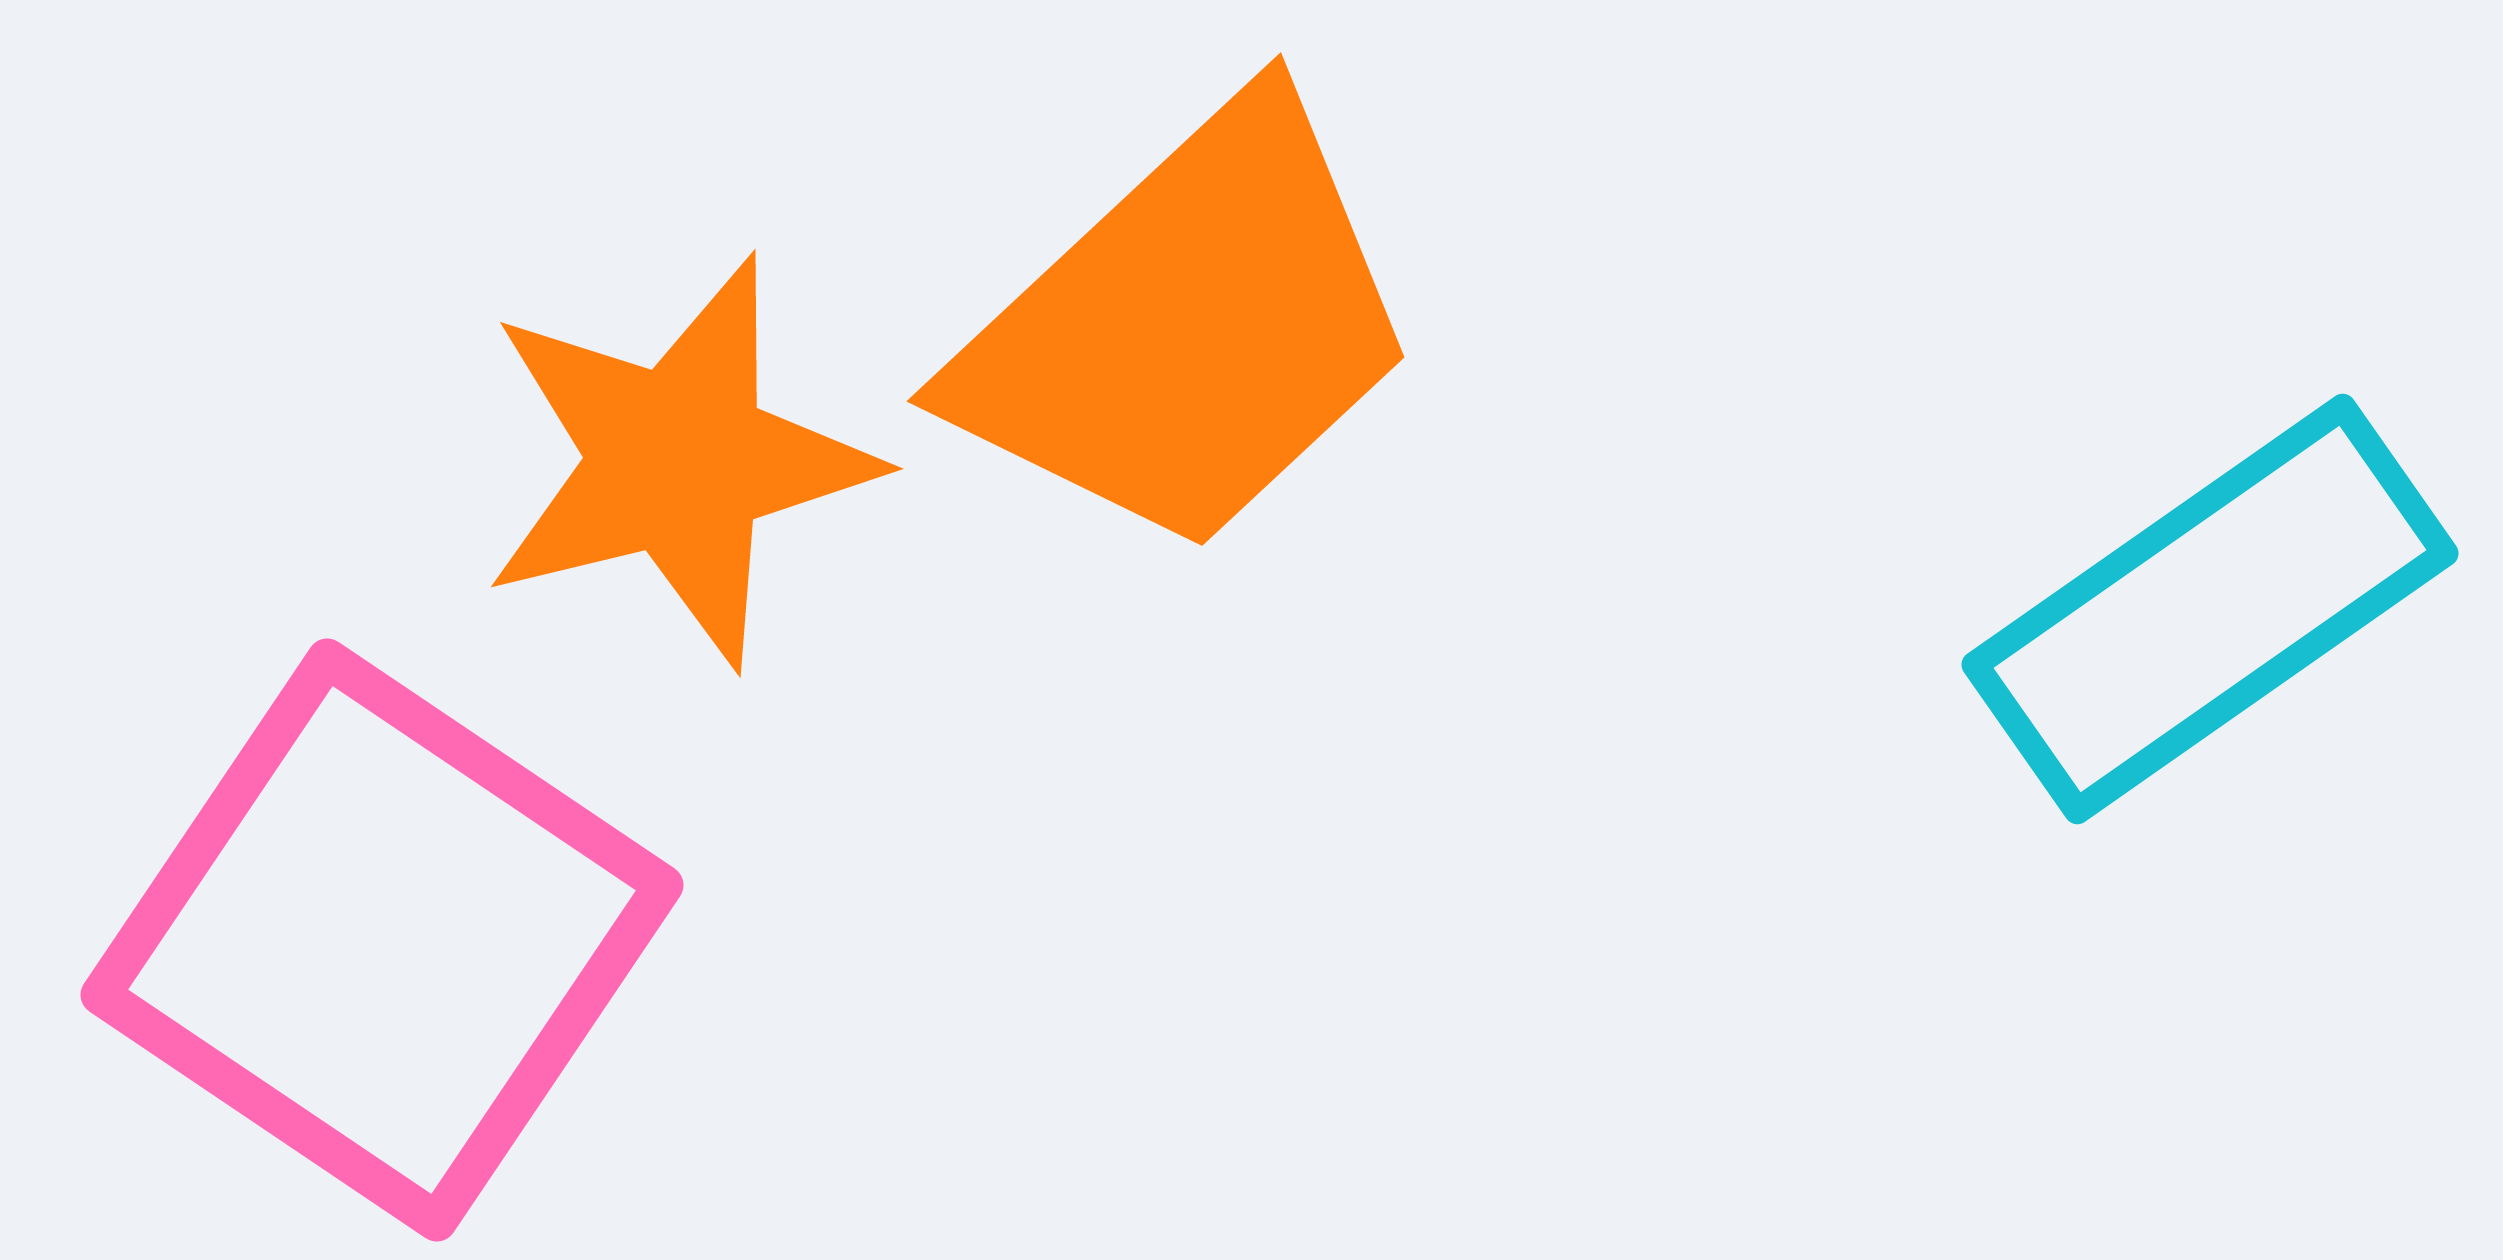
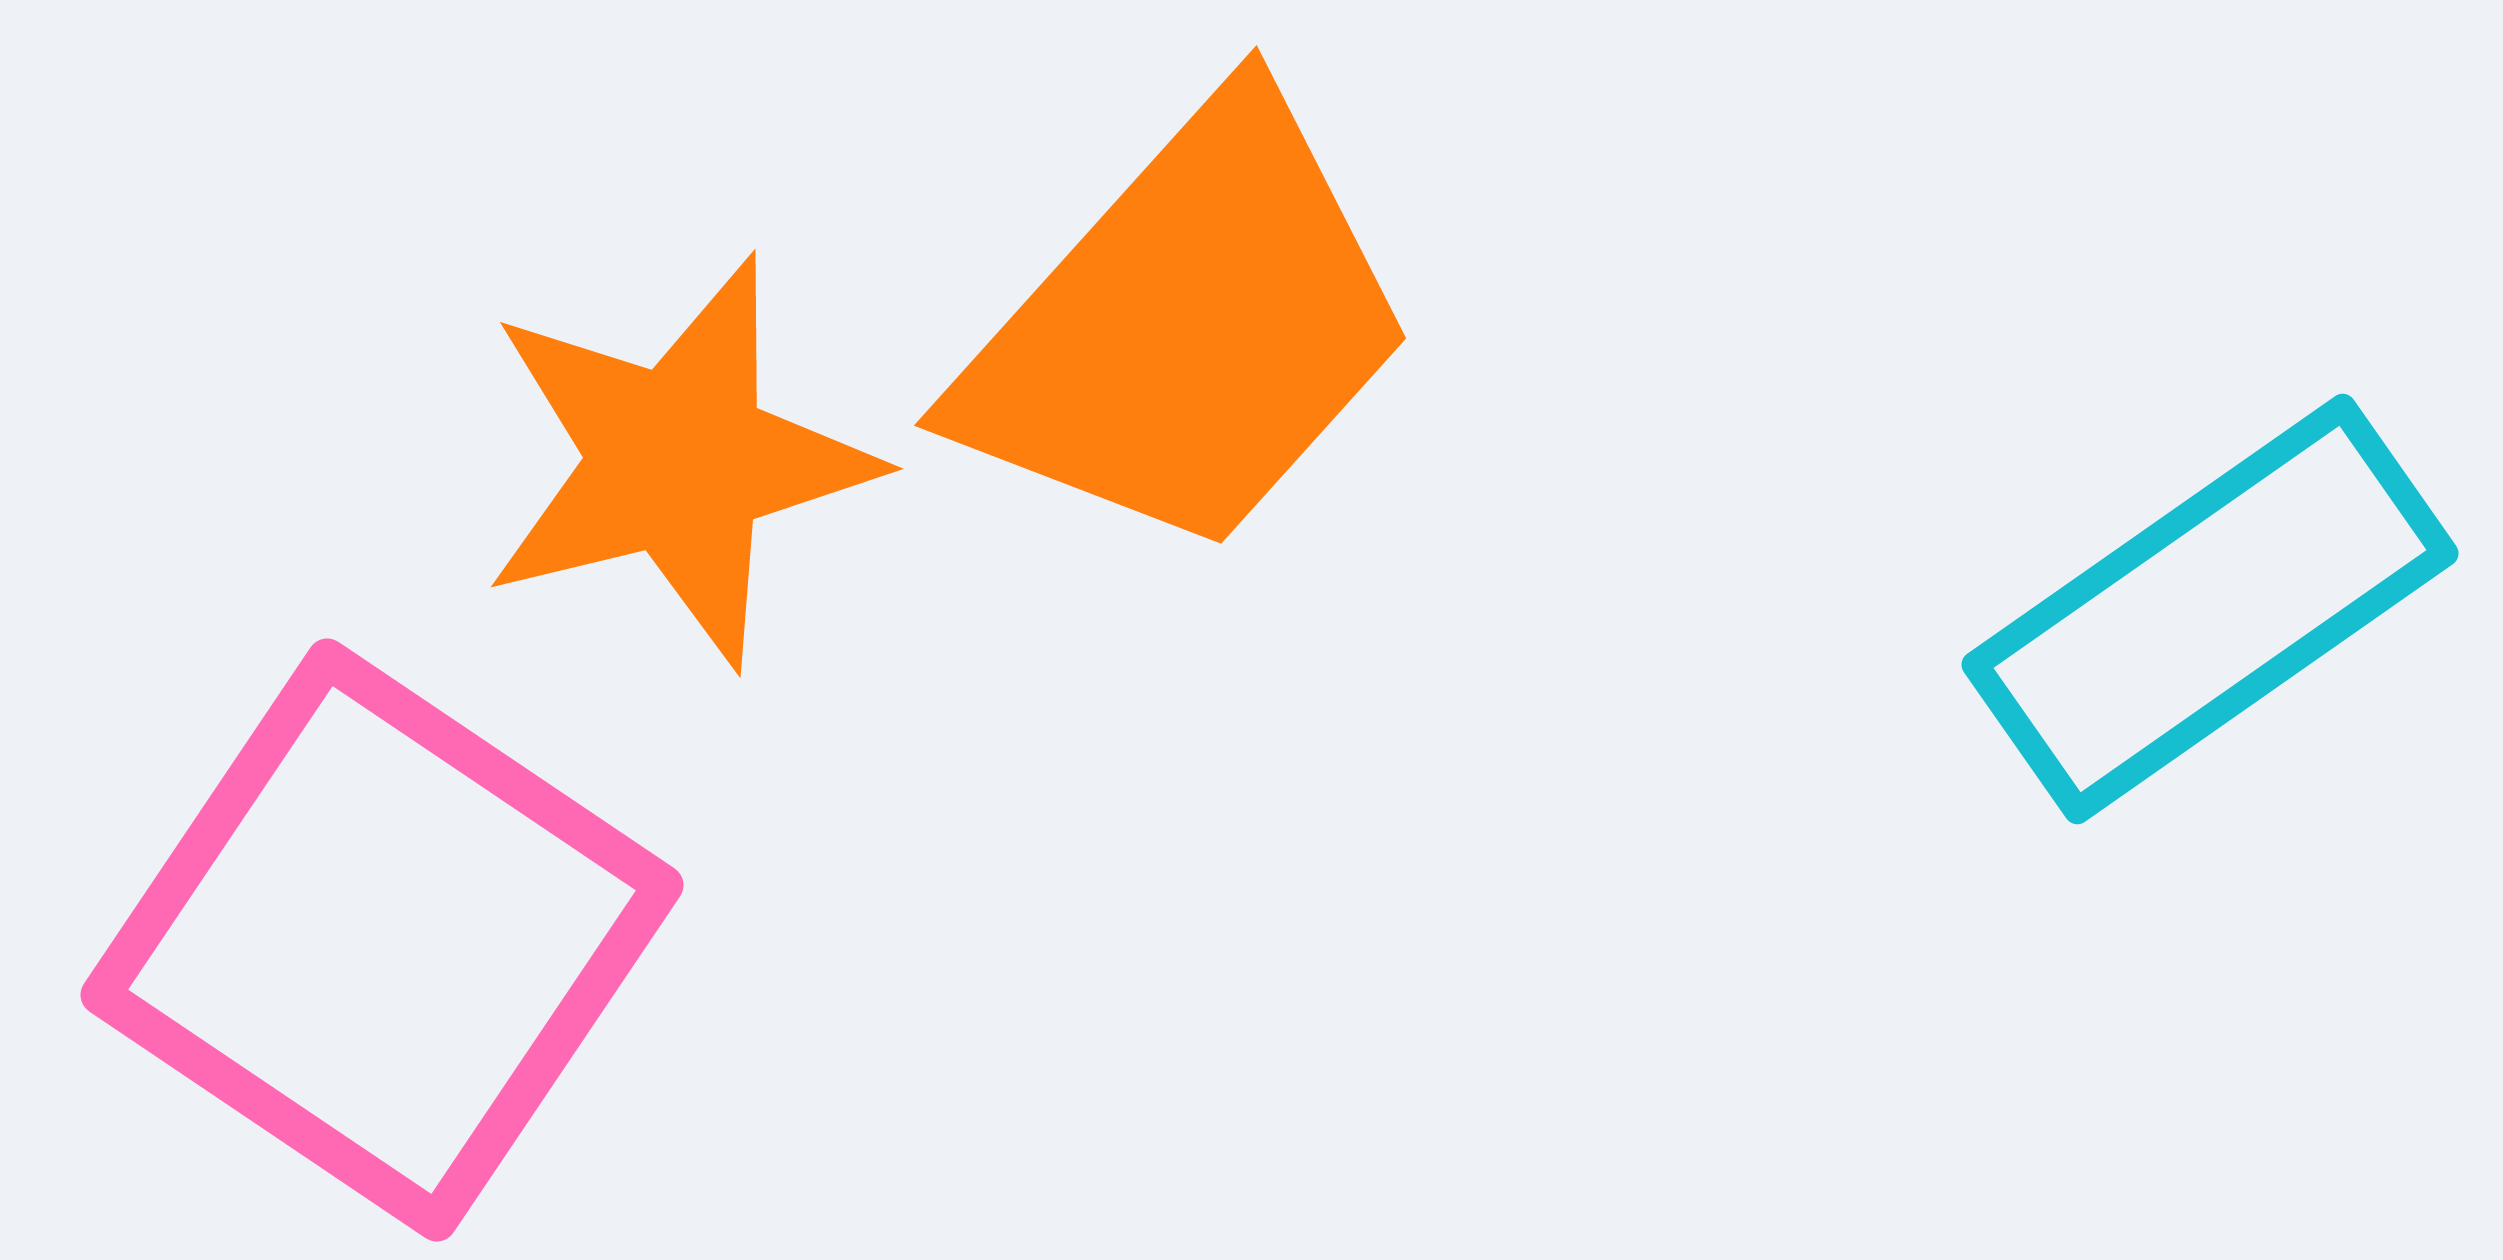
orange trapezoid: rotated 5 degrees counterclockwise
